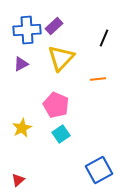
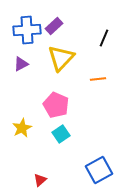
red triangle: moved 22 px right
